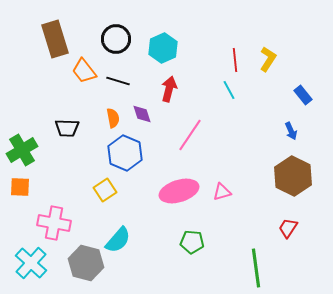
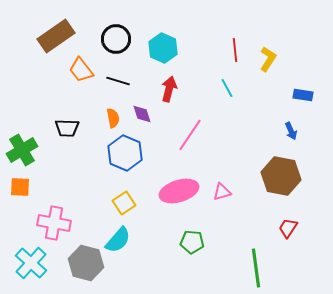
brown rectangle: moved 1 px right, 3 px up; rotated 72 degrees clockwise
cyan hexagon: rotated 12 degrees counterclockwise
red line: moved 10 px up
orange trapezoid: moved 3 px left, 1 px up
cyan line: moved 2 px left, 2 px up
blue rectangle: rotated 42 degrees counterclockwise
brown hexagon: moved 12 px left; rotated 15 degrees counterclockwise
yellow square: moved 19 px right, 13 px down
